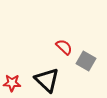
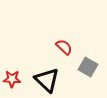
gray square: moved 2 px right, 6 px down
red star: moved 4 px up
